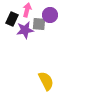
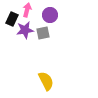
gray square: moved 4 px right, 9 px down; rotated 16 degrees counterclockwise
